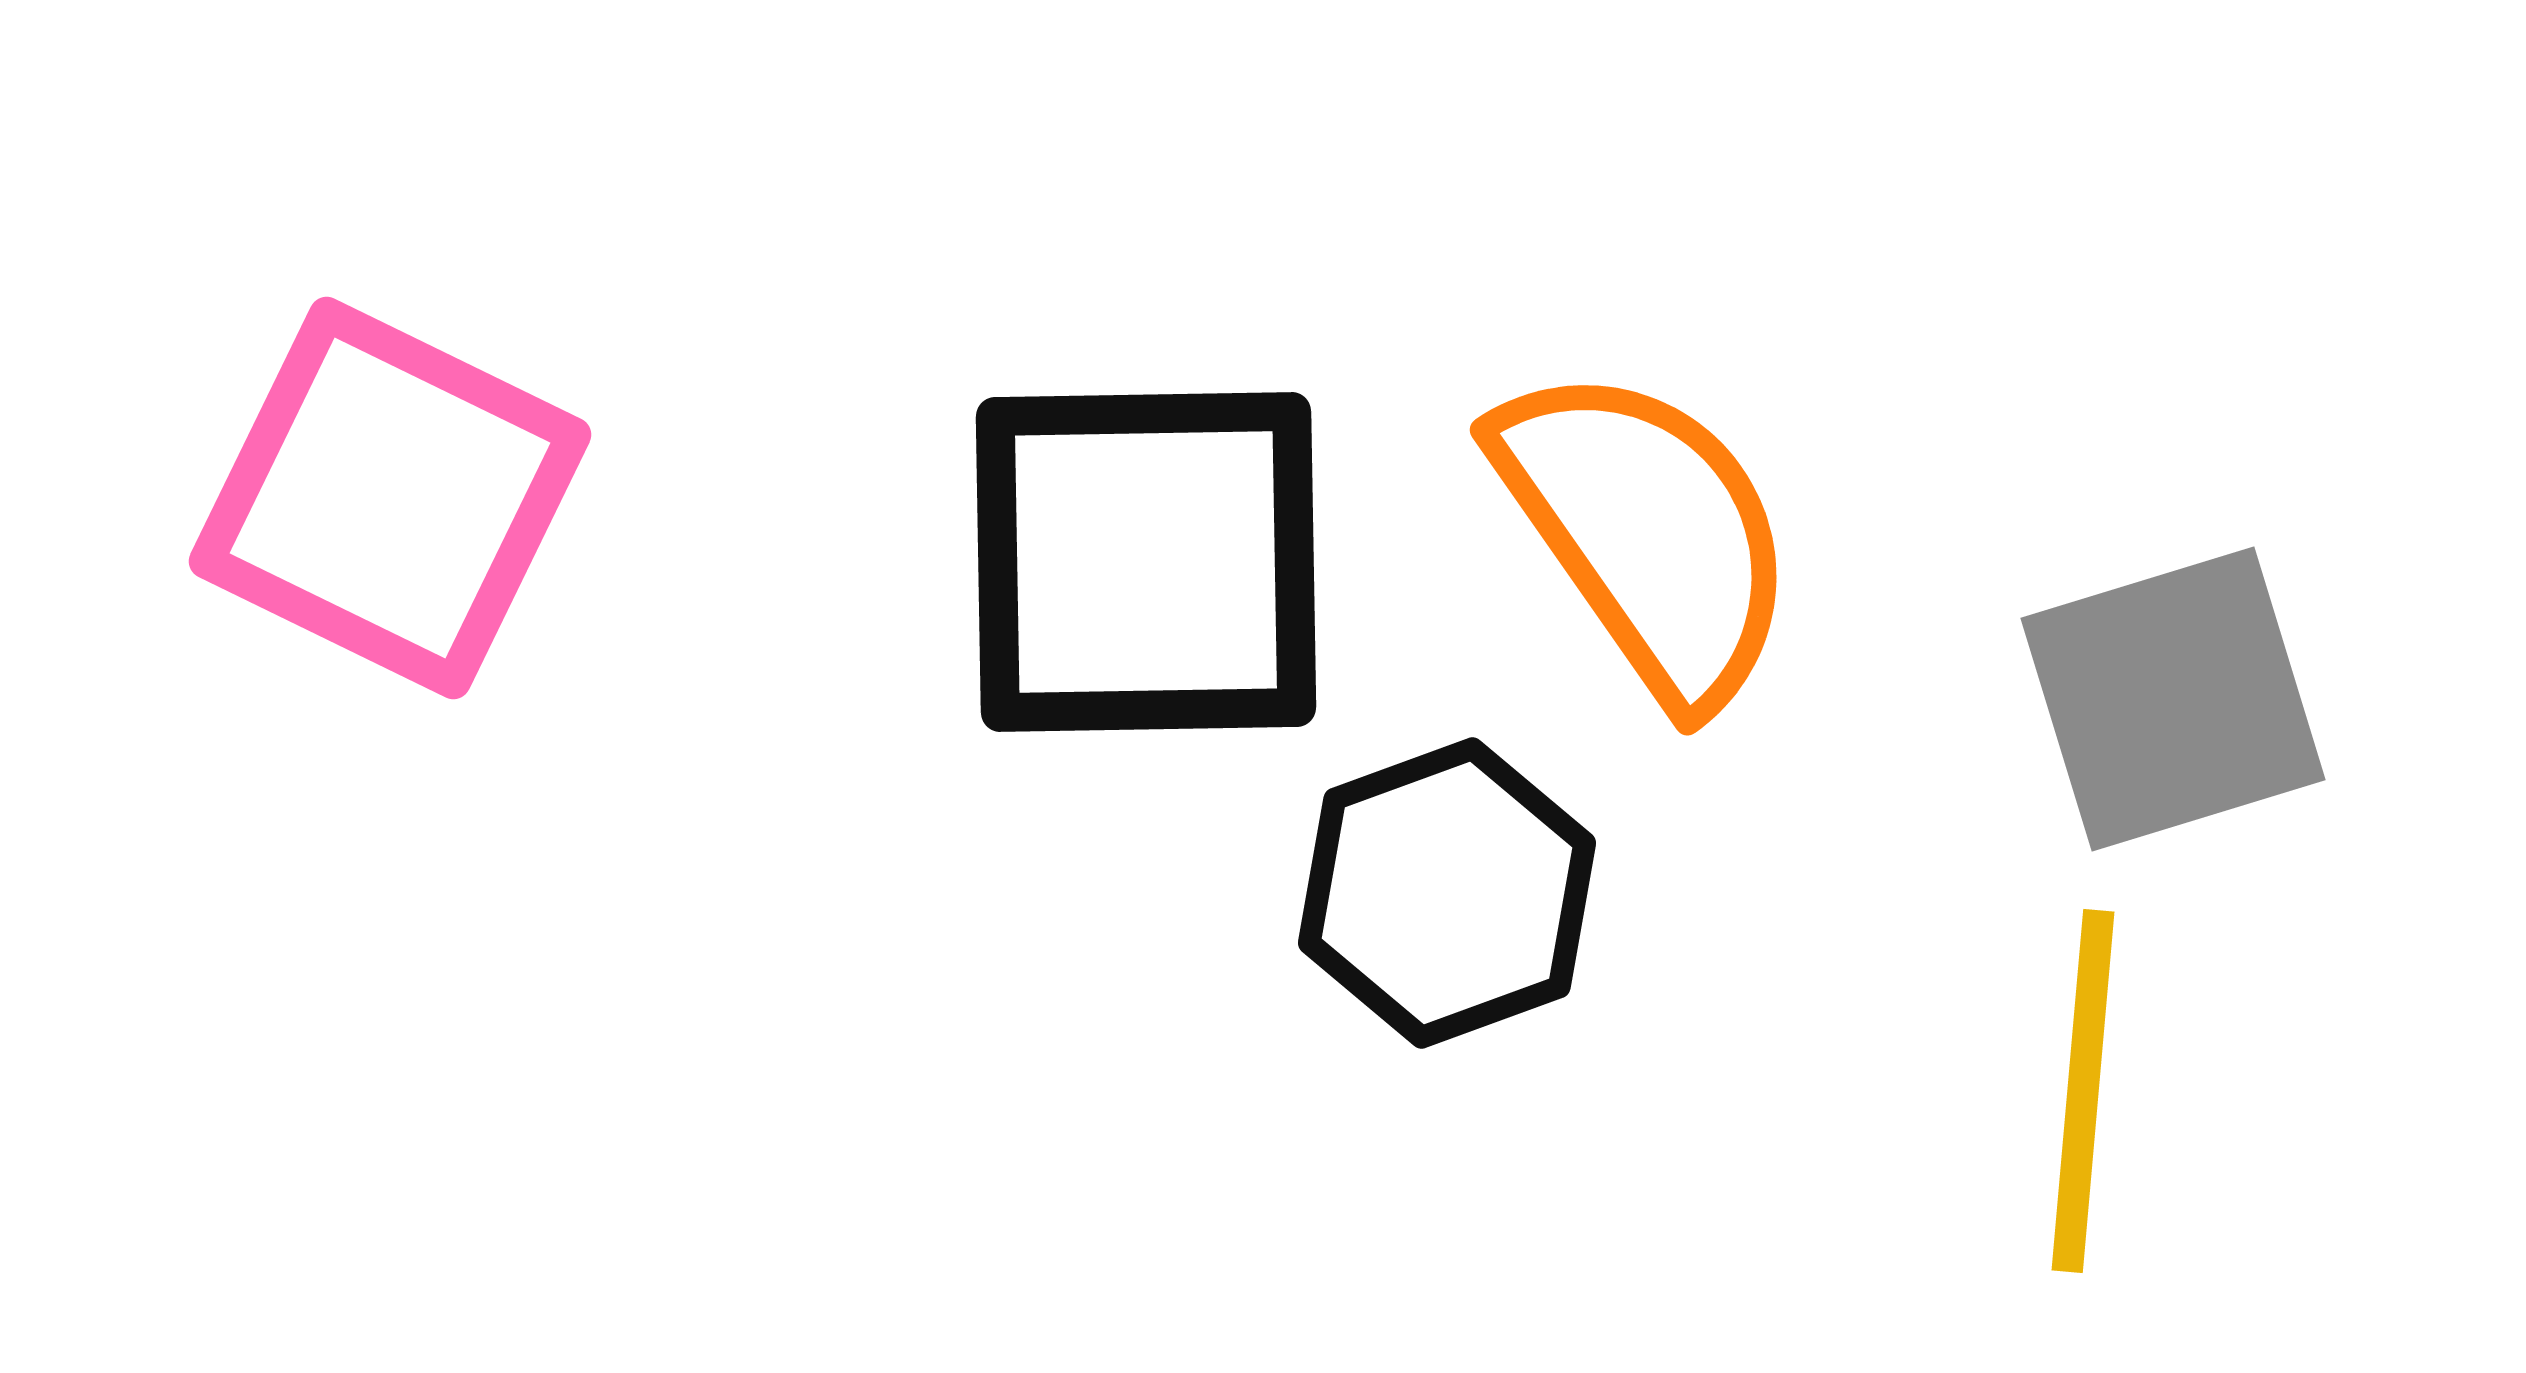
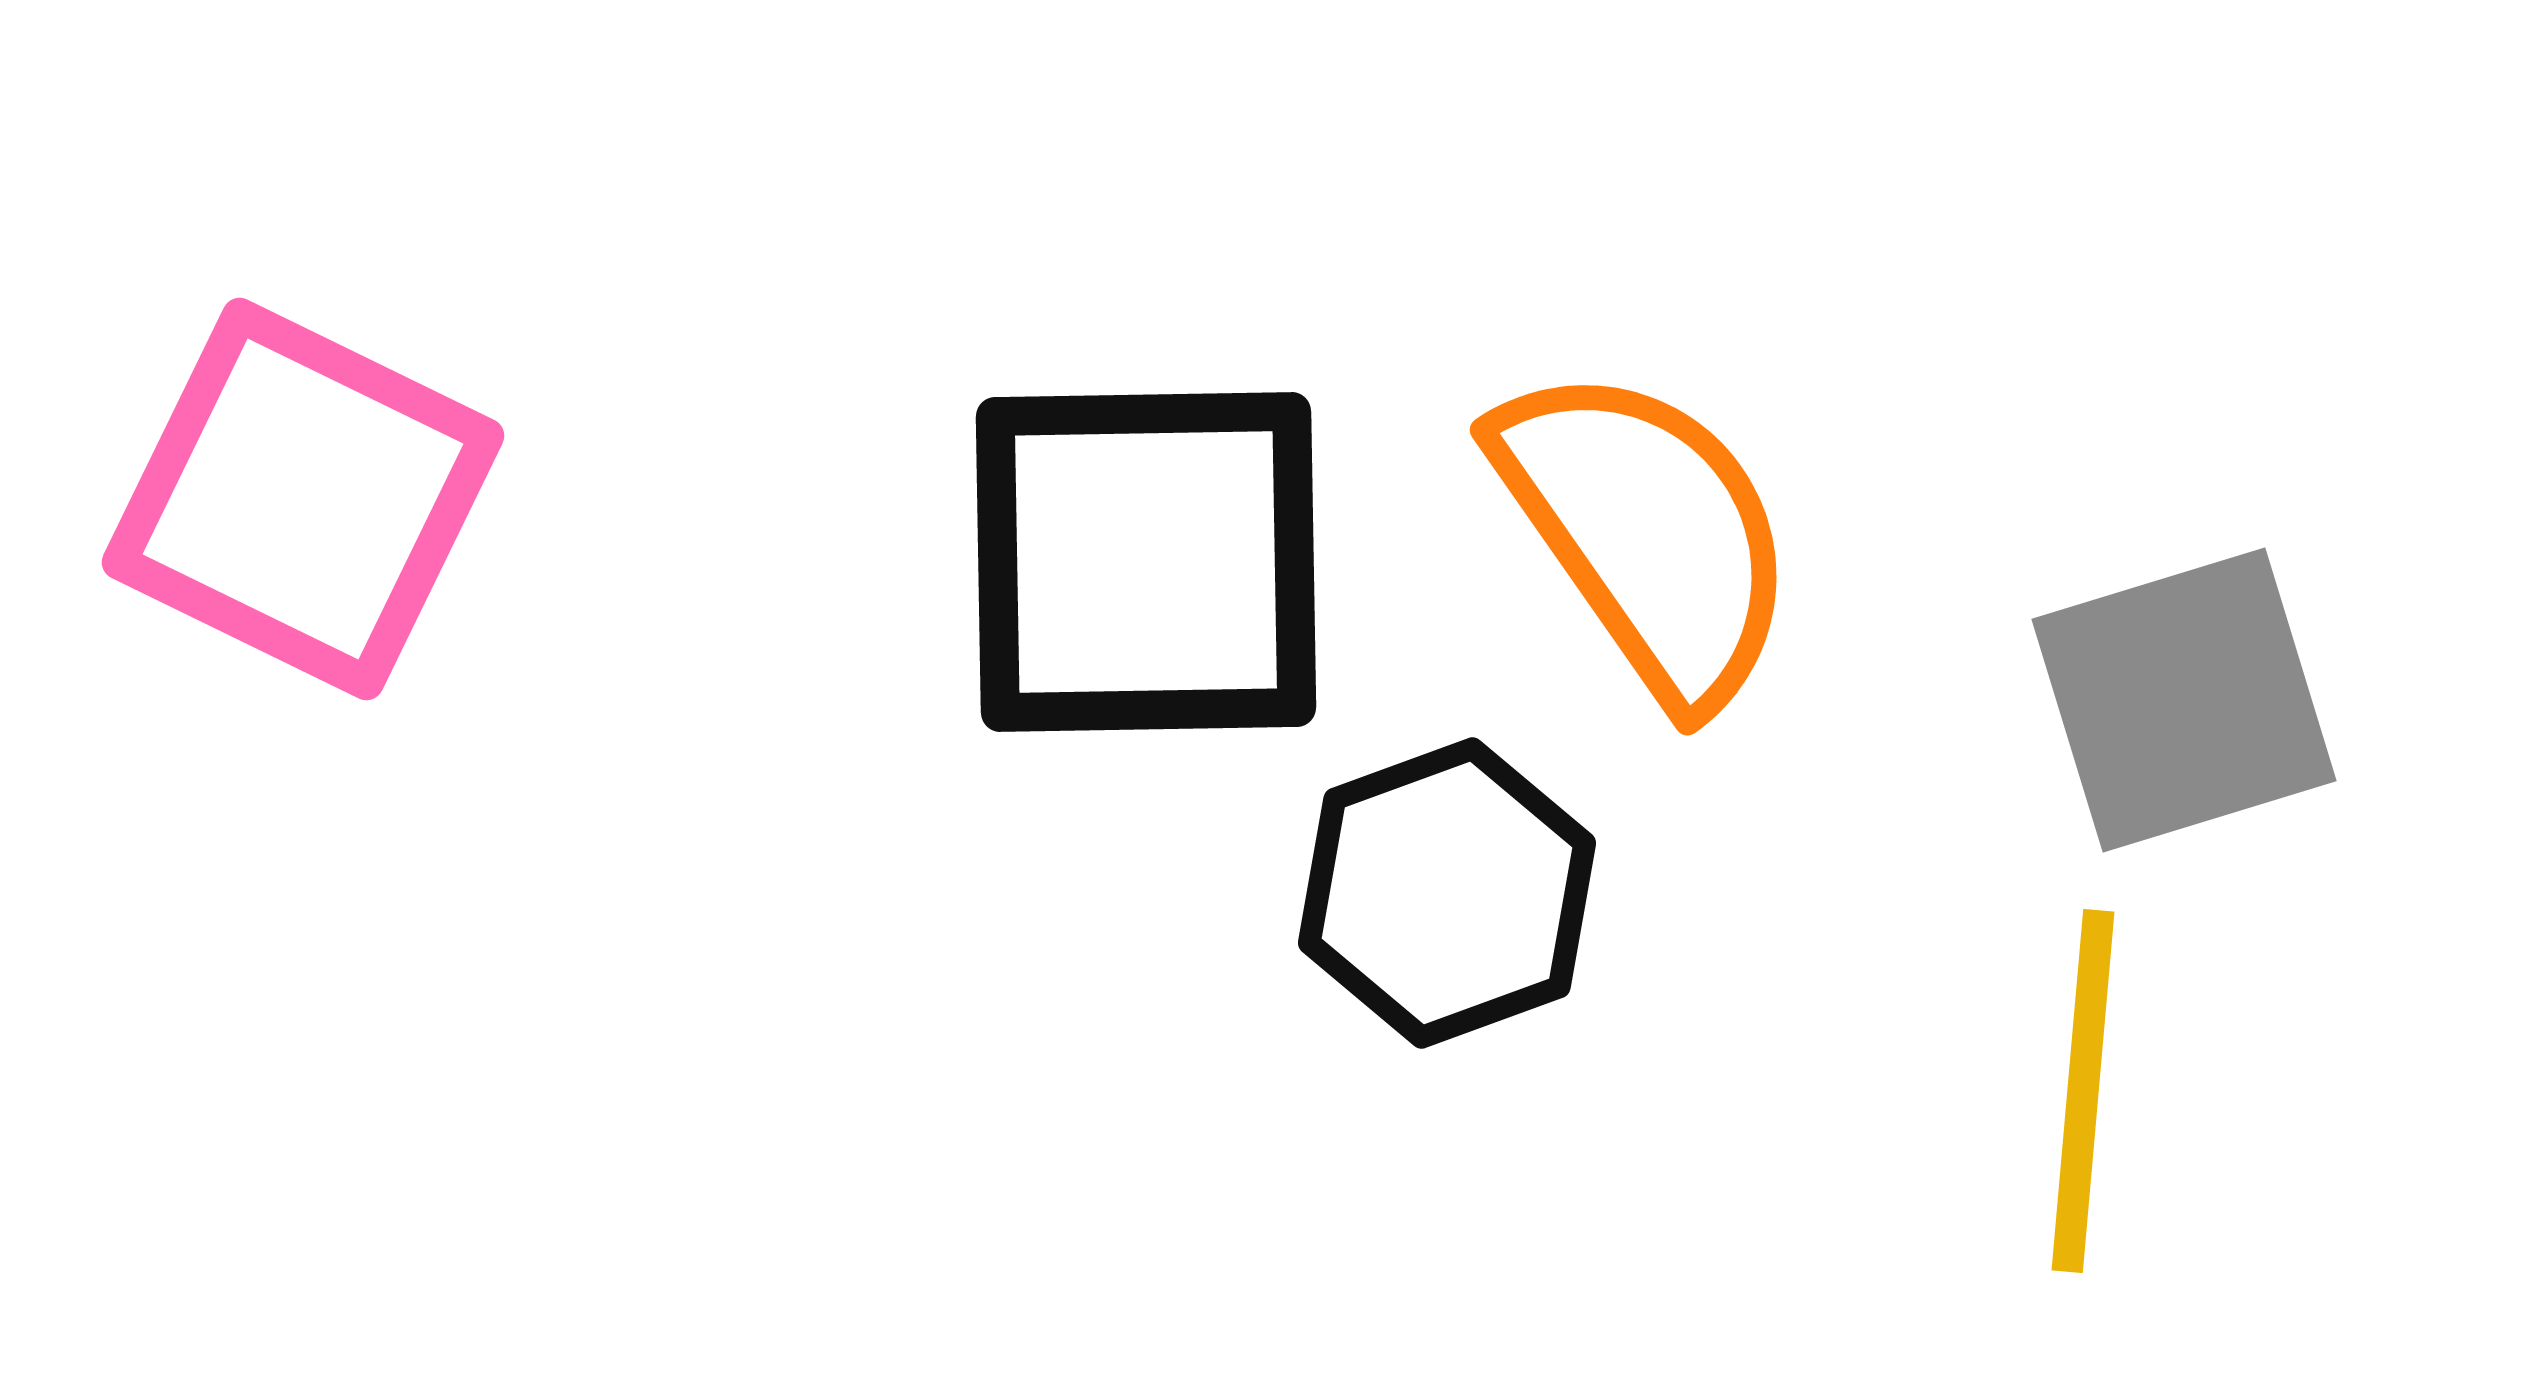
pink square: moved 87 px left, 1 px down
gray square: moved 11 px right, 1 px down
